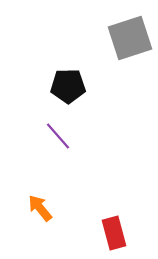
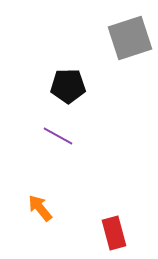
purple line: rotated 20 degrees counterclockwise
